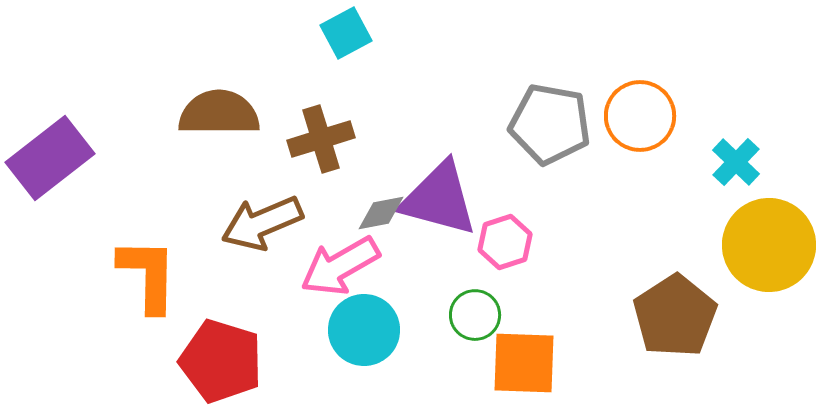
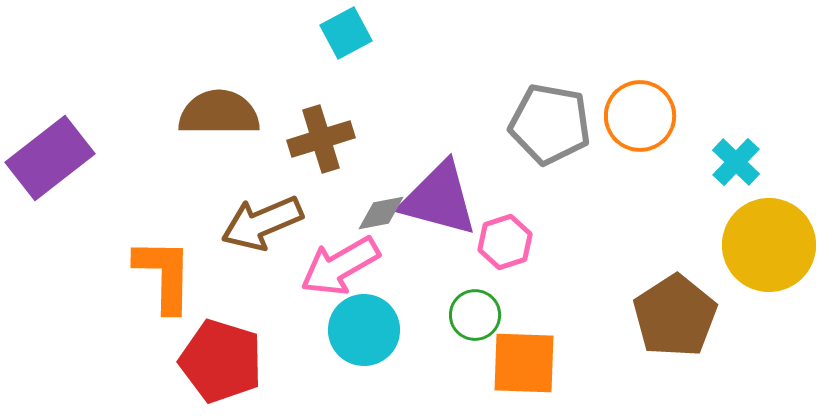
orange L-shape: moved 16 px right
